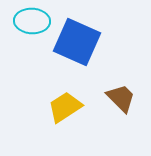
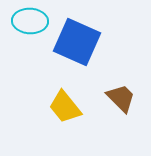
cyan ellipse: moved 2 px left
yellow trapezoid: rotated 96 degrees counterclockwise
